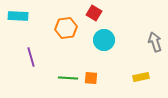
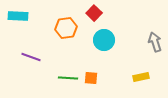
red square: rotated 14 degrees clockwise
purple line: rotated 54 degrees counterclockwise
